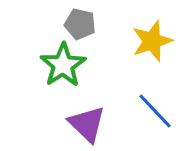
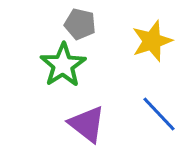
blue line: moved 4 px right, 3 px down
purple triangle: rotated 6 degrees counterclockwise
